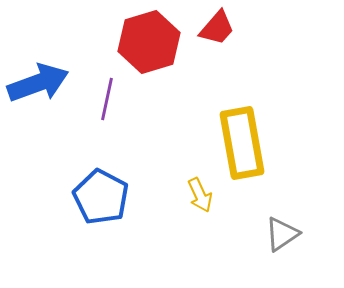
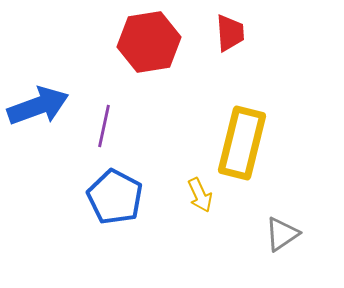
red trapezoid: moved 13 px right, 5 px down; rotated 45 degrees counterclockwise
red hexagon: rotated 8 degrees clockwise
blue arrow: moved 23 px down
purple line: moved 3 px left, 27 px down
yellow rectangle: rotated 24 degrees clockwise
blue pentagon: moved 14 px right
